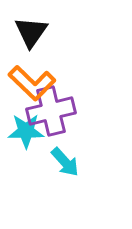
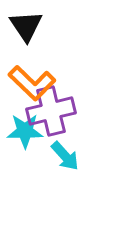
black triangle: moved 5 px left, 6 px up; rotated 9 degrees counterclockwise
cyan star: moved 1 px left
cyan arrow: moved 6 px up
